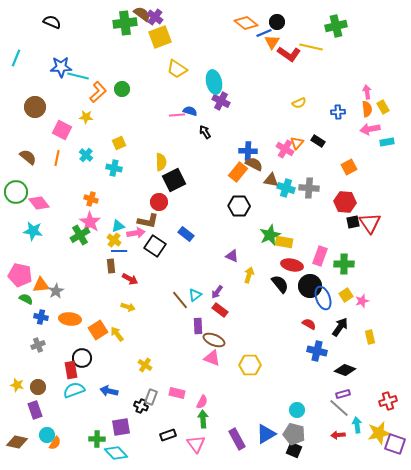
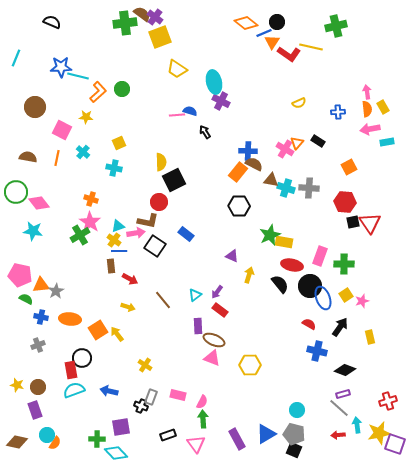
cyan cross at (86, 155): moved 3 px left, 3 px up
brown semicircle at (28, 157): rotated 30 degrees counterclockwise
brown line at (180, 300): moved 17 px left
pink rectangle at (177, 393): moved 1 px right, 2 px down
